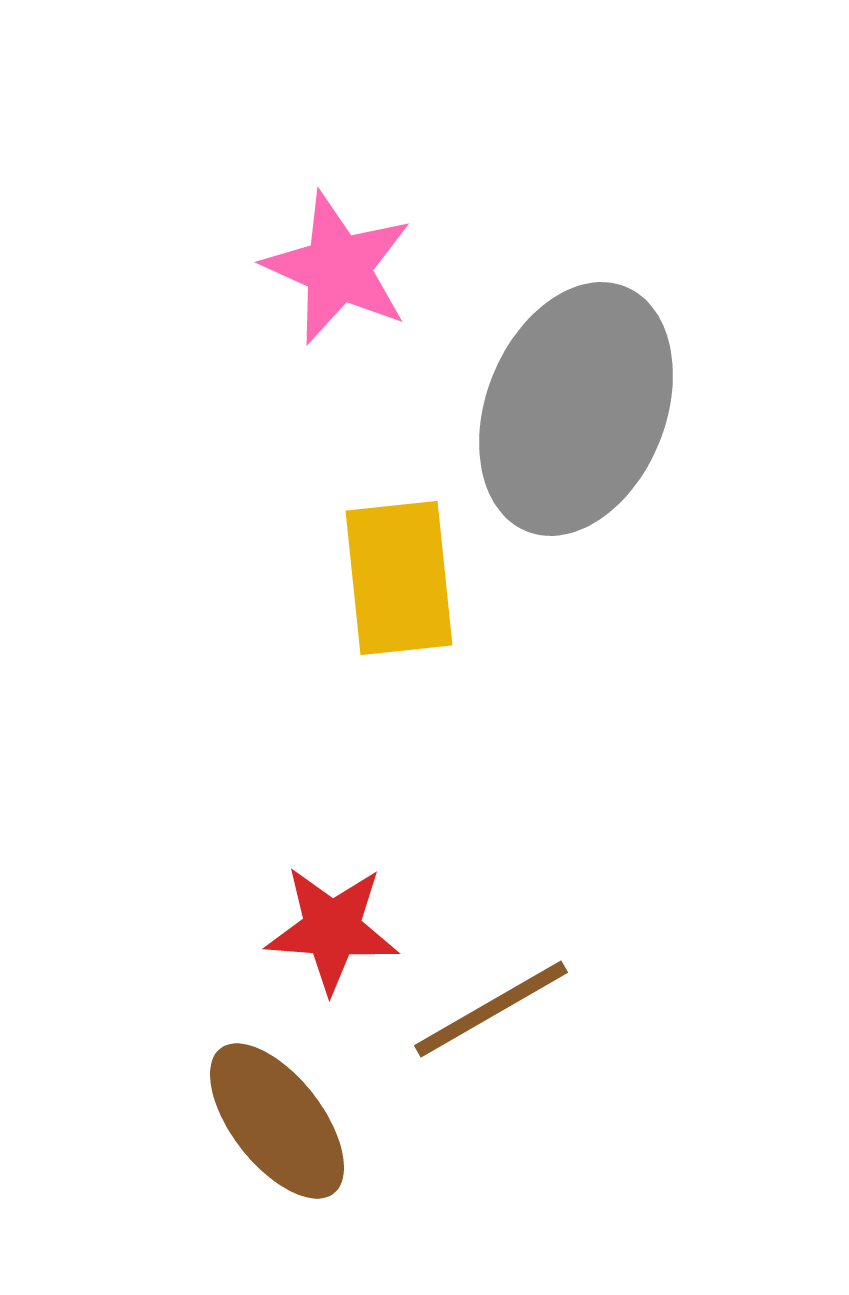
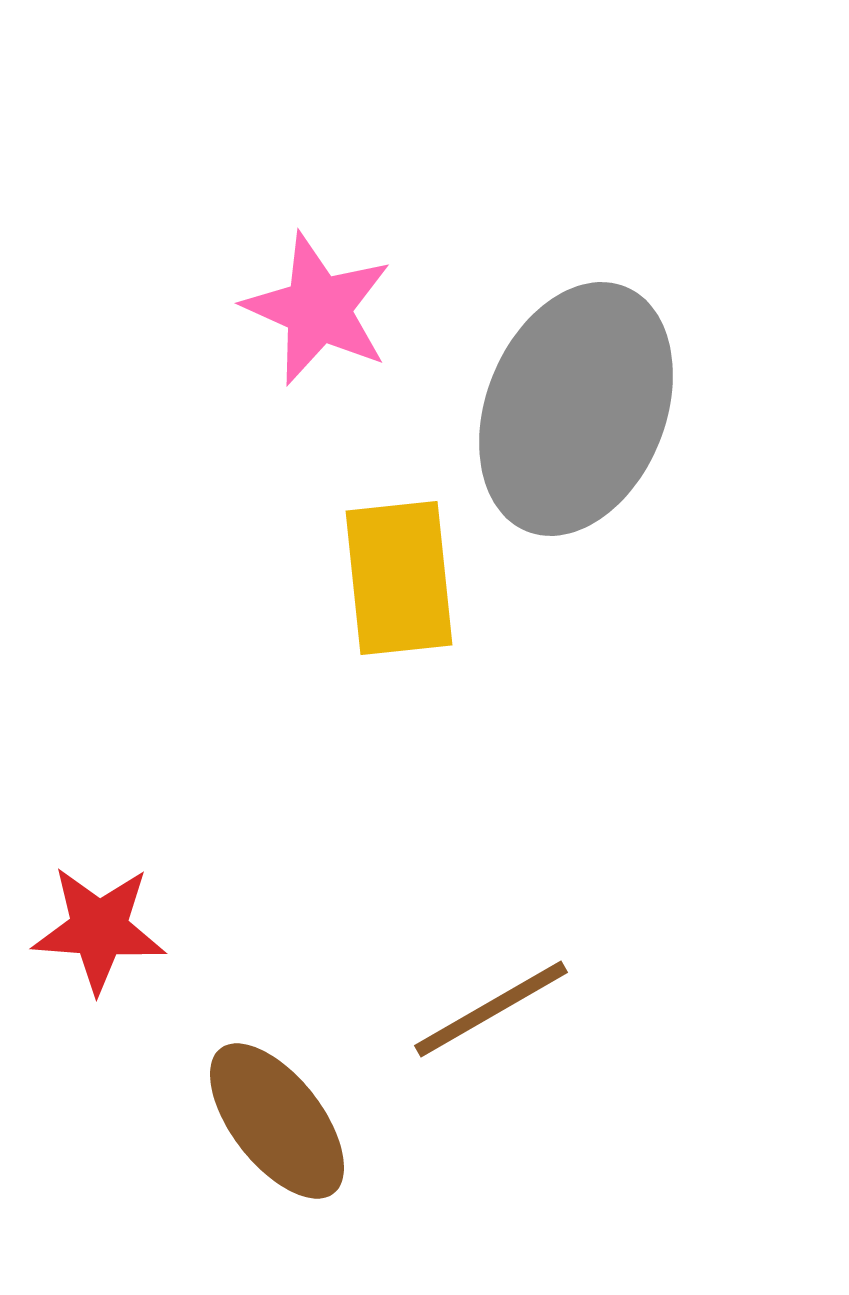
pink star: moved 20 px left, 41 px down
red star: moved 233 px left
